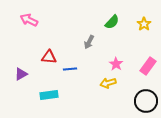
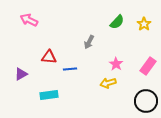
green semicircle: moved 5 px right
